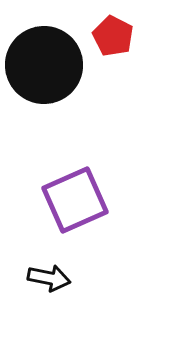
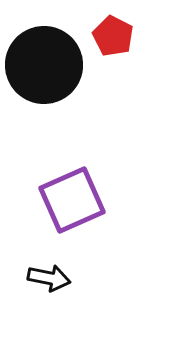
purple square: moved 3 px left
